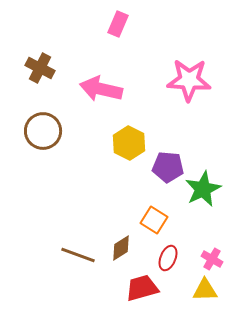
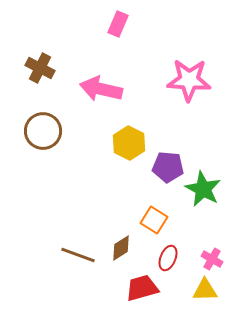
green star: rotated 18 degrees counterclockwise
